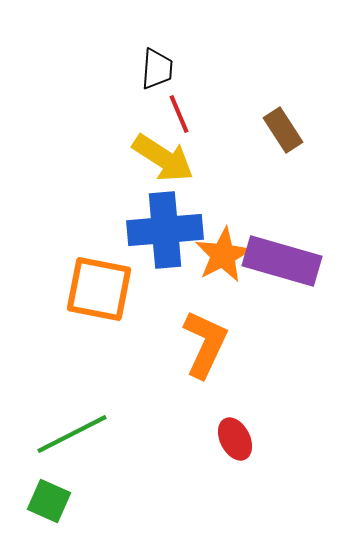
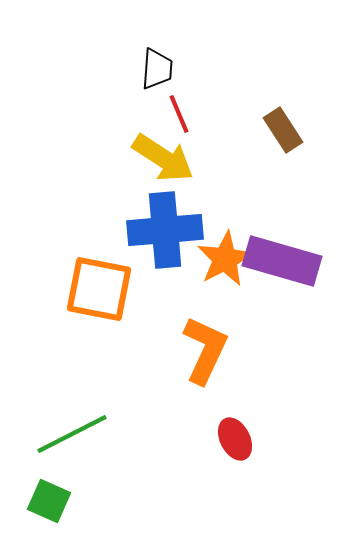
orange star: moved 2 px right, 4 px down
orange L-shape: moved 6 px down
